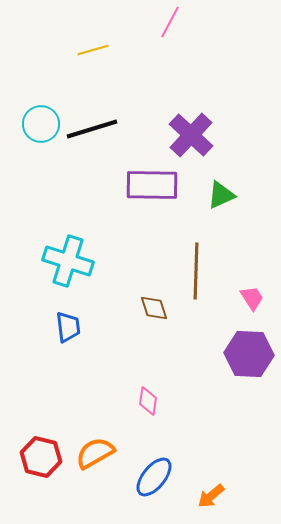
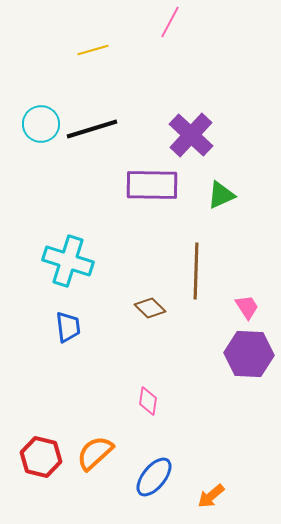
pink trapezoid: moved 5 px left, 9 px down
brown diamond: moved 4 px left; rotated 28 degrees counterclockwise
orange semicircle: rotated 12 degrees counterclockwise
